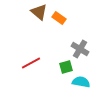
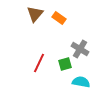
brown triangle: moved 4 px left, 2 px down; rotated 30 degrees clockwise
red line: moved 8 px right; rotated 36 degrees counterclockwise
green square: moved 1 px left, 3 px up
